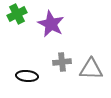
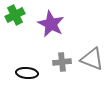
green cross: moved 2 px left, 1 px down
gray triangle: moved 1 px right, 10 px up; rotated 20 degrees clockwise
black ellipse: moved 3 px up
